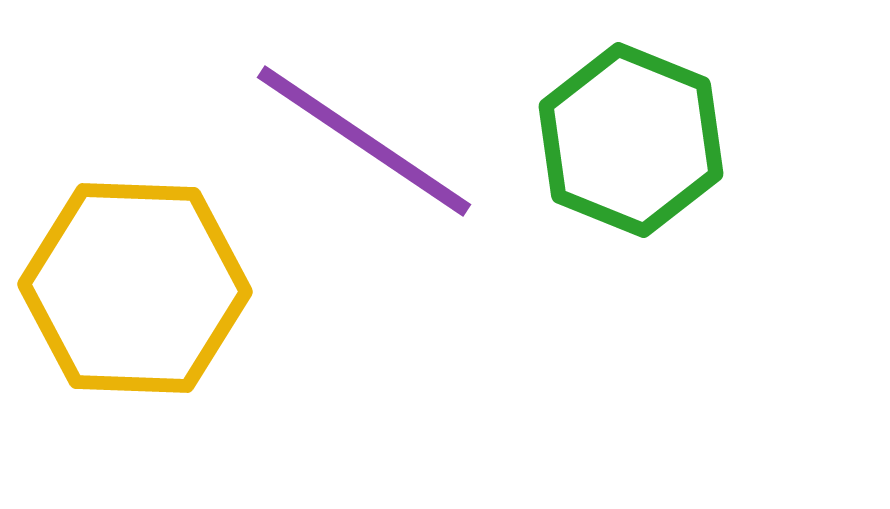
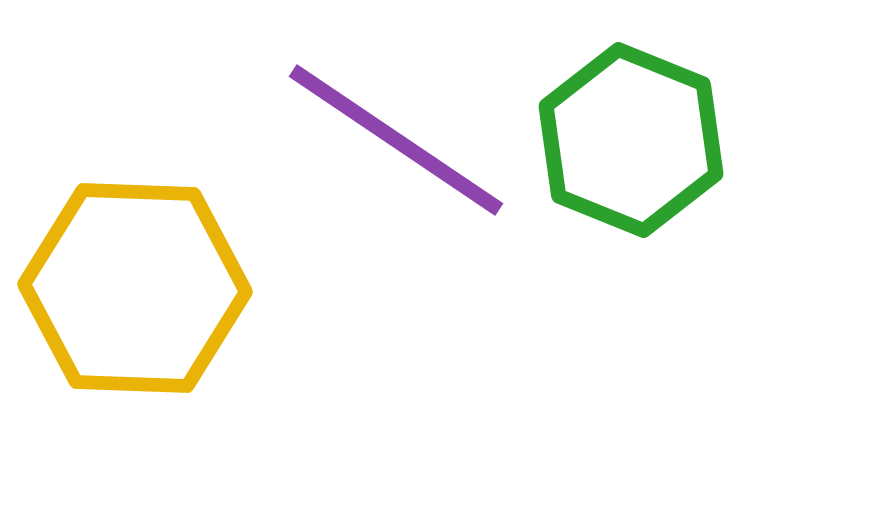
purple line: moved 32 px right, 1 px up
